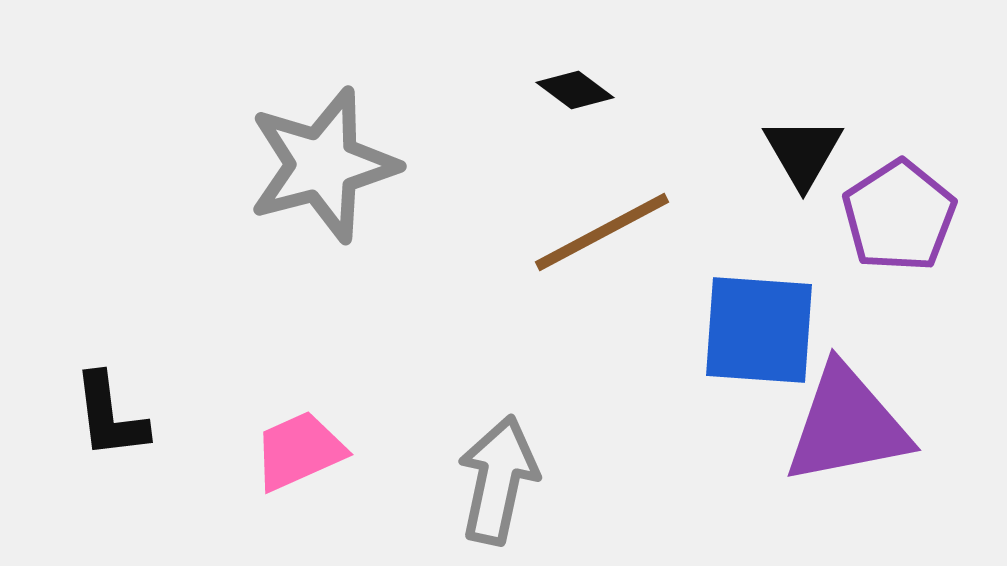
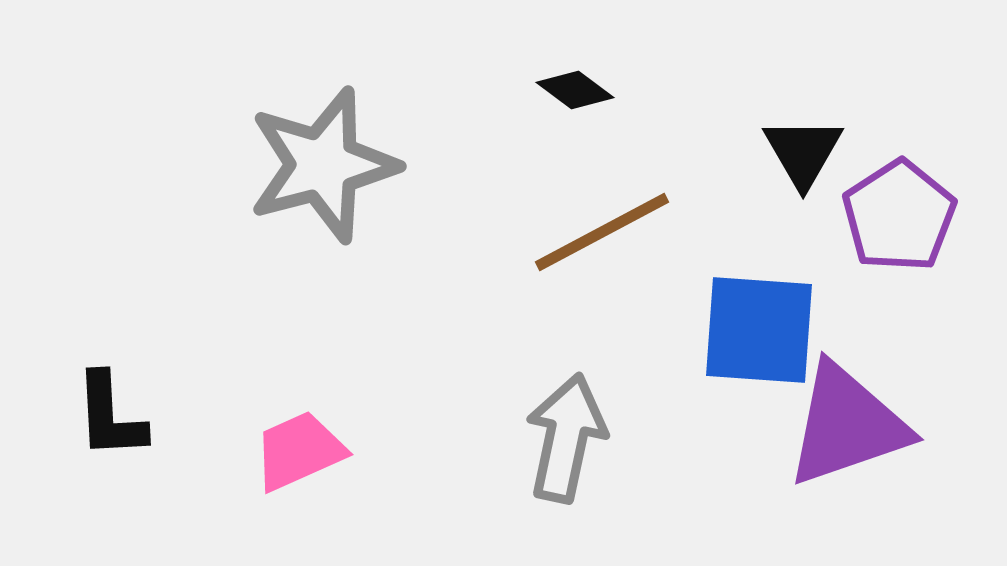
black L-shape: rotated 4 degrees clockwise
purple triangle: rotated 8 degrees counterclockwise
gray arrow: moved 68 px right, 42 px up
